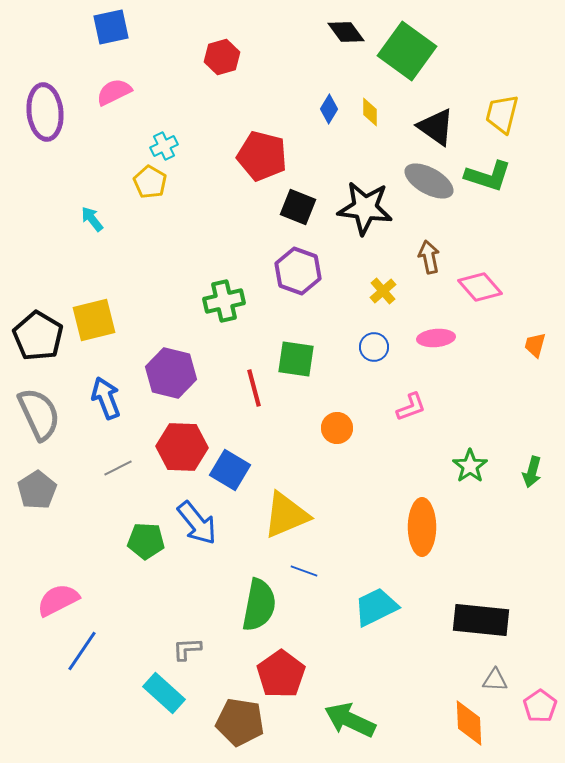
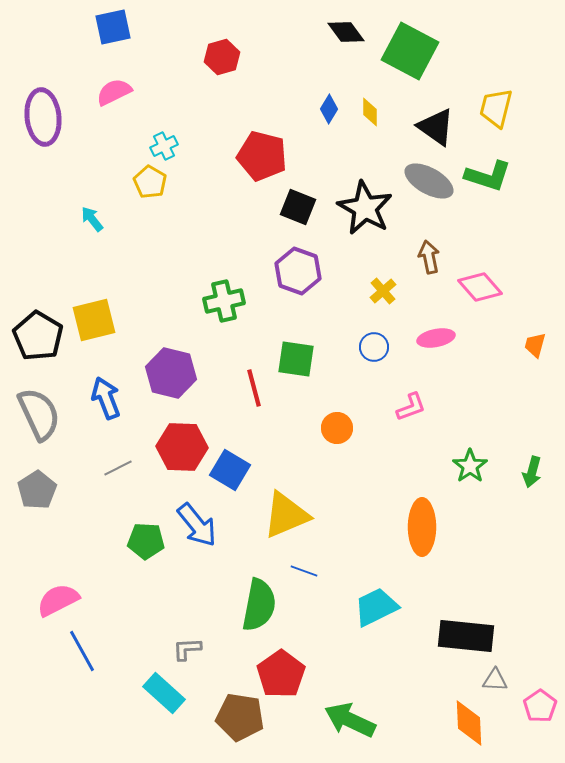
blue square at (111, 27): moved 2 px right
green square at (407, 51): moved 3 px right; rotated 8 degrees counterclockwise
purple ellipse at (45, 112): moved 2 px left, 5 px down
yellow trapezoid at (502, 114): moved 6 px left, 6 px up
black star at (365, 208): rotated 22 degrees clockwise
pink ellipse at (436, 338): rotated 6 degrees counterclockwise
blue arrow at (197, 523): moved 2 px down
black rectangle at (481, 620): moved 15 px left, 16 px down
blue line at (82, 651): rotated 63 degrees counterclockwise
brown pentagon at (240, 722): moved 5 px up
